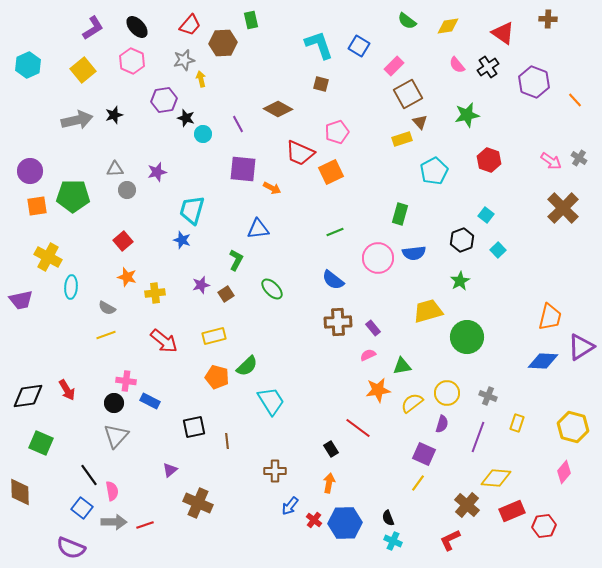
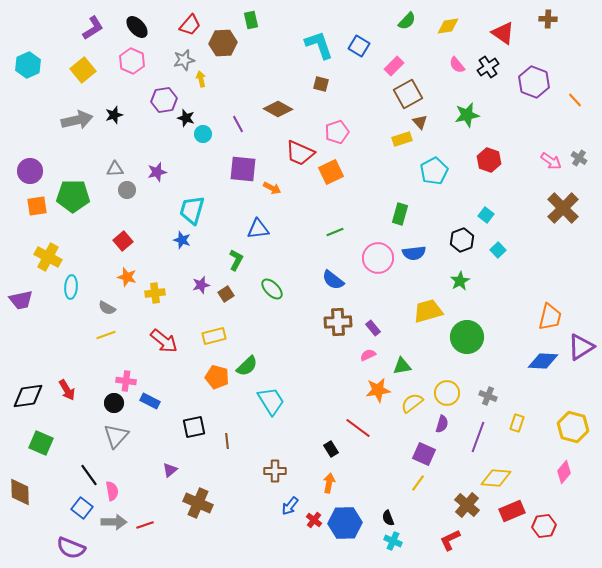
green semicircle at (407, 21): rotated 84 degrees counterclockwise
